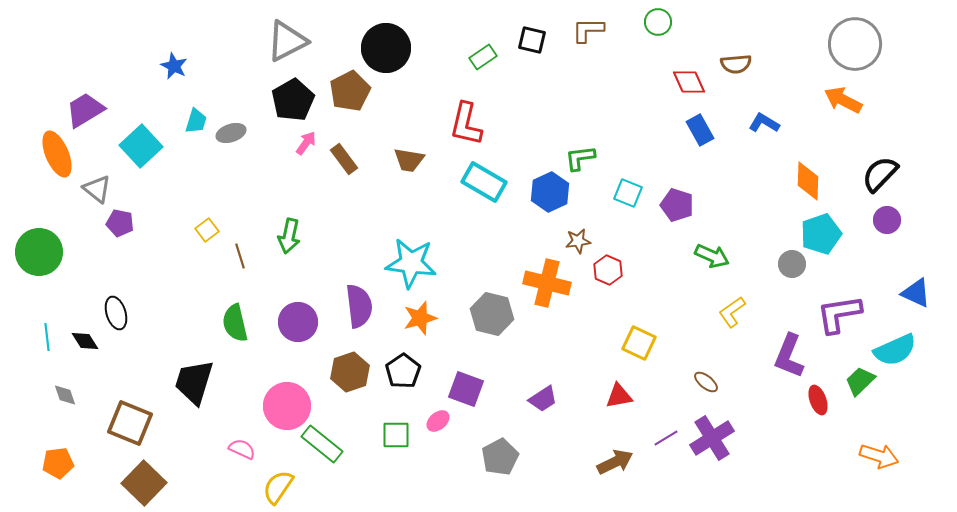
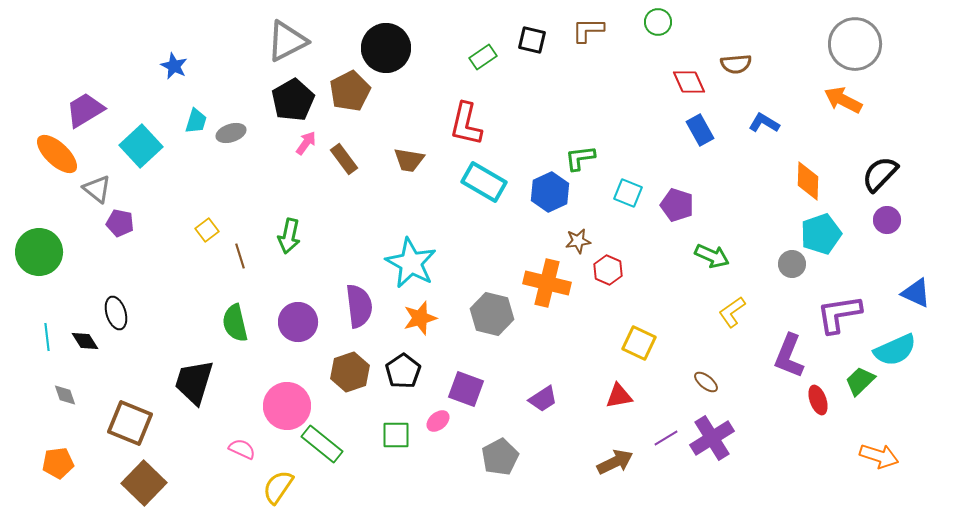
orange ellipse at (57, 154): rotated 24 degrees counterclockwise
cyan star at (411, 263): rotated 21 degrees clockwise
